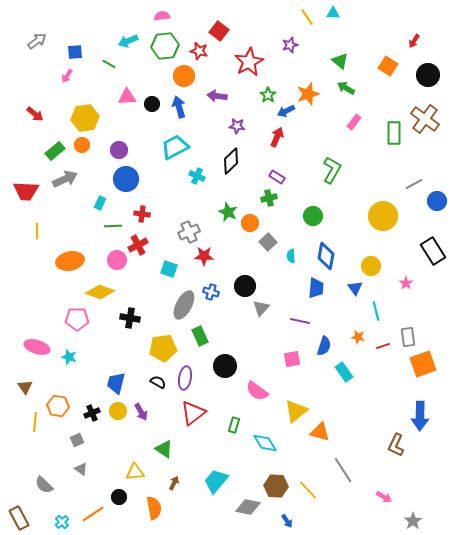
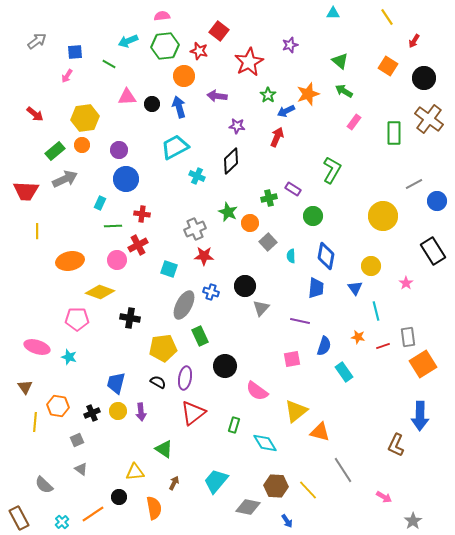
yellow line at (307, 17): moved 80 px right
black circle at (428, 75): moved 4 px left, 3 px down
green arrow at (346, 88): moved 2 px left, 3 px down
brown cross at (425, 119): moved 4 px right
purple rectangle at (277, 177): moved 16 px right, 12 px down
gray cross at (189, 232): moved 6 px right, 3 px up
orange square at (423, 364): rotated 12 degrees counterclockwise
purple arrow at (141, 412): rotated 24 degrees clockwise
